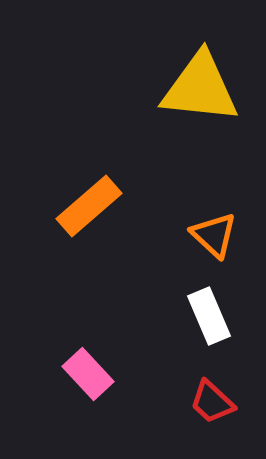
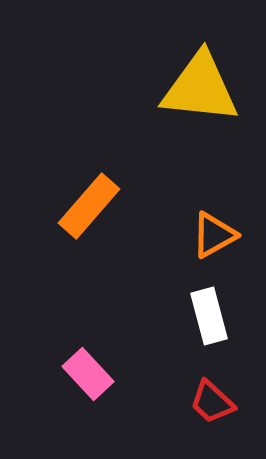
orange rectangle: rotated 8 degrees counterclockwise
orange triangle: rotated 48 degrees clockwise
white rectangle: rotated 8 degrees clockwise
